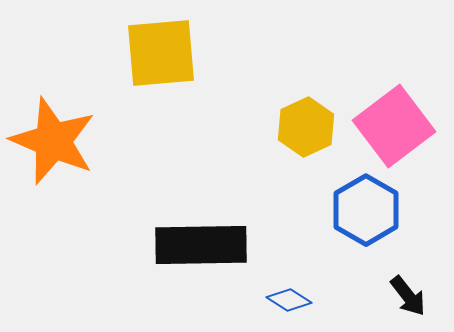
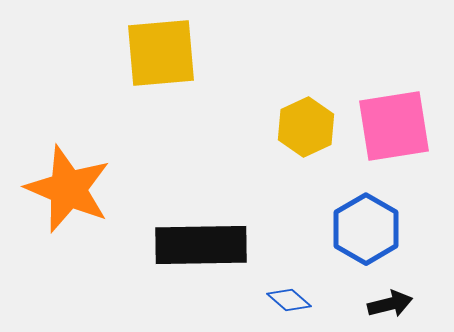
pink square: rotated 28 degrees clockwise
orange star: moved 15 px right, 48 px down
blue hexagon: moved 19 px down
black arrow: moved 18 px left, 8 px down; rotated 66 degrees counterclockwise
blue diamond: rotated 9 degrees clockwise
